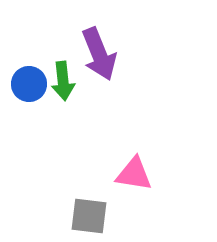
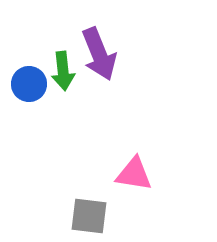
green arrow: moved 10 px up
